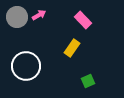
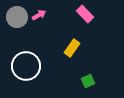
pink rectangle: moved 2 px right, 6 px up
